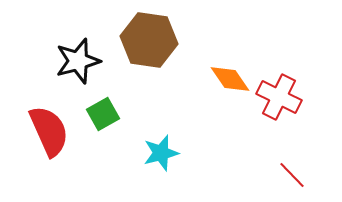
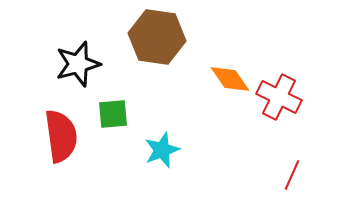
brown hexagon: moved 8 px right, 3 px up
black star: moved 3 px down
green square: moved 10 px right; rotated 24 degrees clockwise
red semicircle: moved 12 px right, 5 px down; rotated 16 degrees clockwise
cyan star: moved 1 px right, 3 px up; rotated 6 degrees counterclockwise
red line: rotated 68 degrees clockwise
